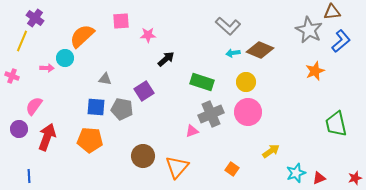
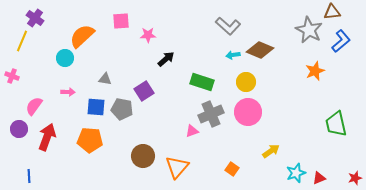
cyan arrow: moved 2 px down
pink arrow: moved 21 px right, 24 px down
